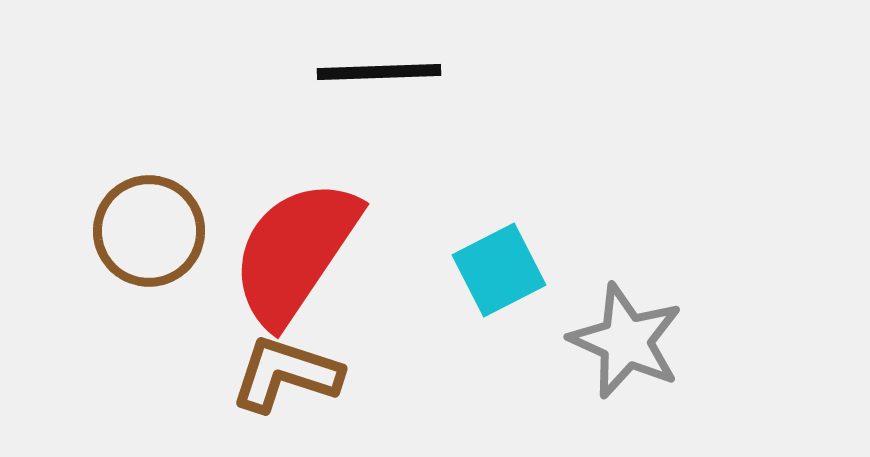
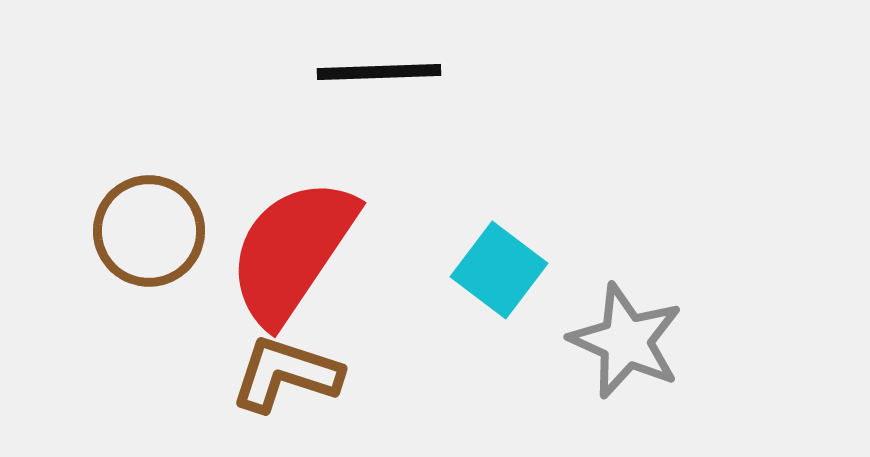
red semicircle: moved 3 px left, 1 px up
cyan square: rotated 26 degrees counterclockwise
